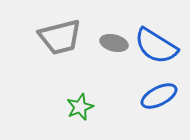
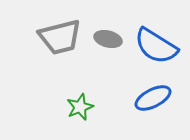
gray ellipse: moved 6 px left, 4 px up
blue ellipse: moved 6 px left, 2 px down
